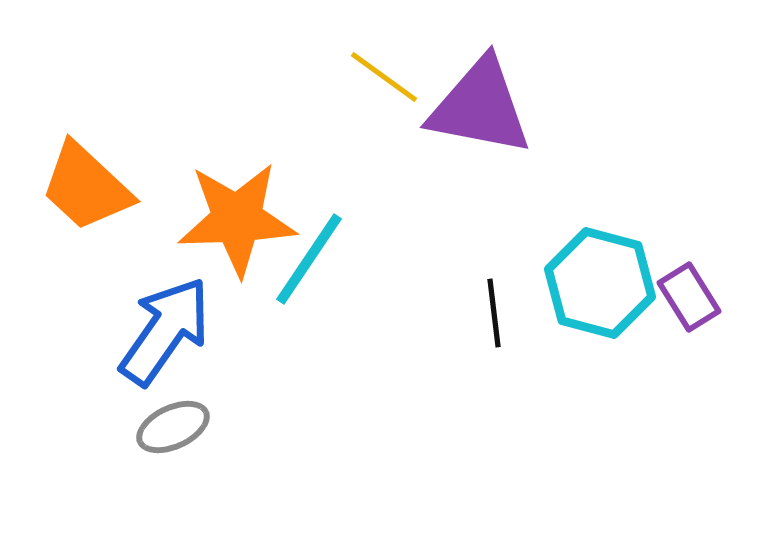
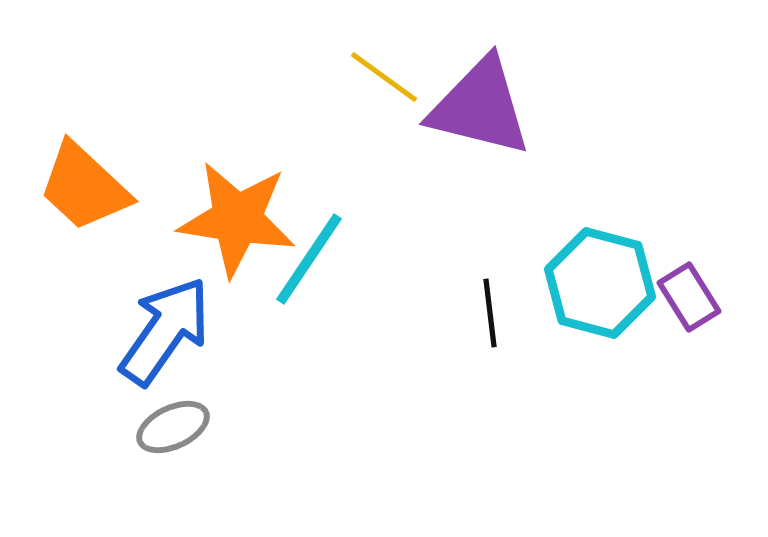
purple triangle: rotated 3 degrees clockwise
orange trapezoid: moved 2 px left
orange star: rotated 11 degrees clockwise
black line: moved 4 px left
